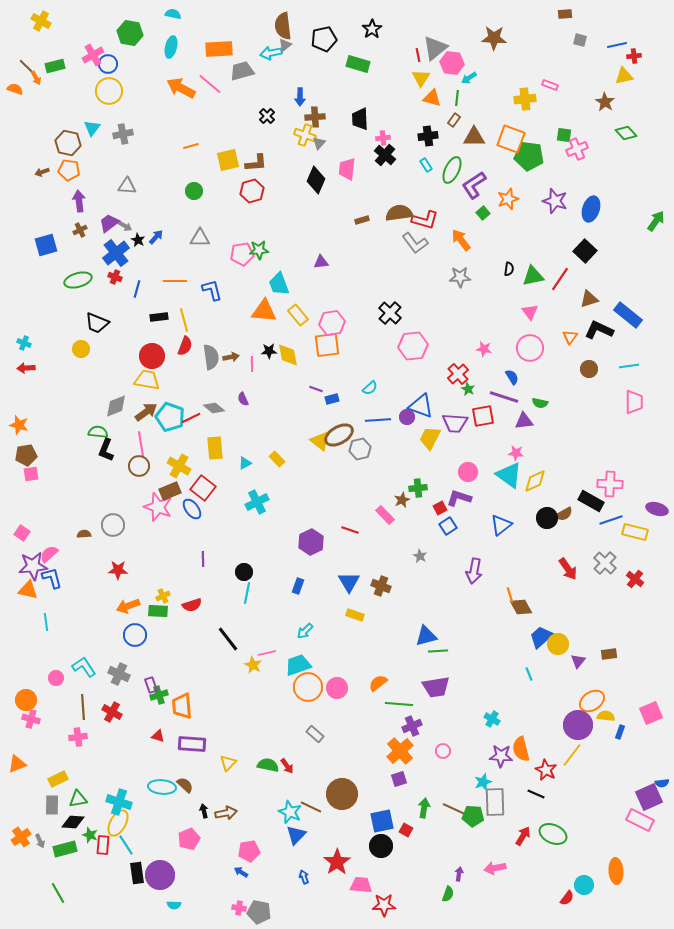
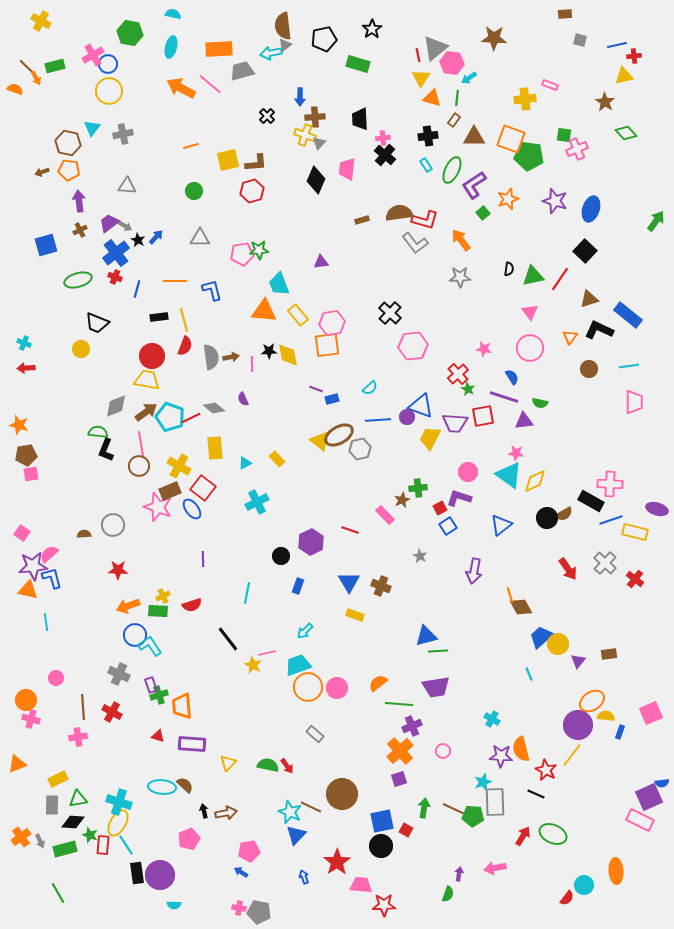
black circle at (244, 572): moved 37 px right, 16 px up
cyan L-shape at (84, 667): moved 66 px right, 21 px up
